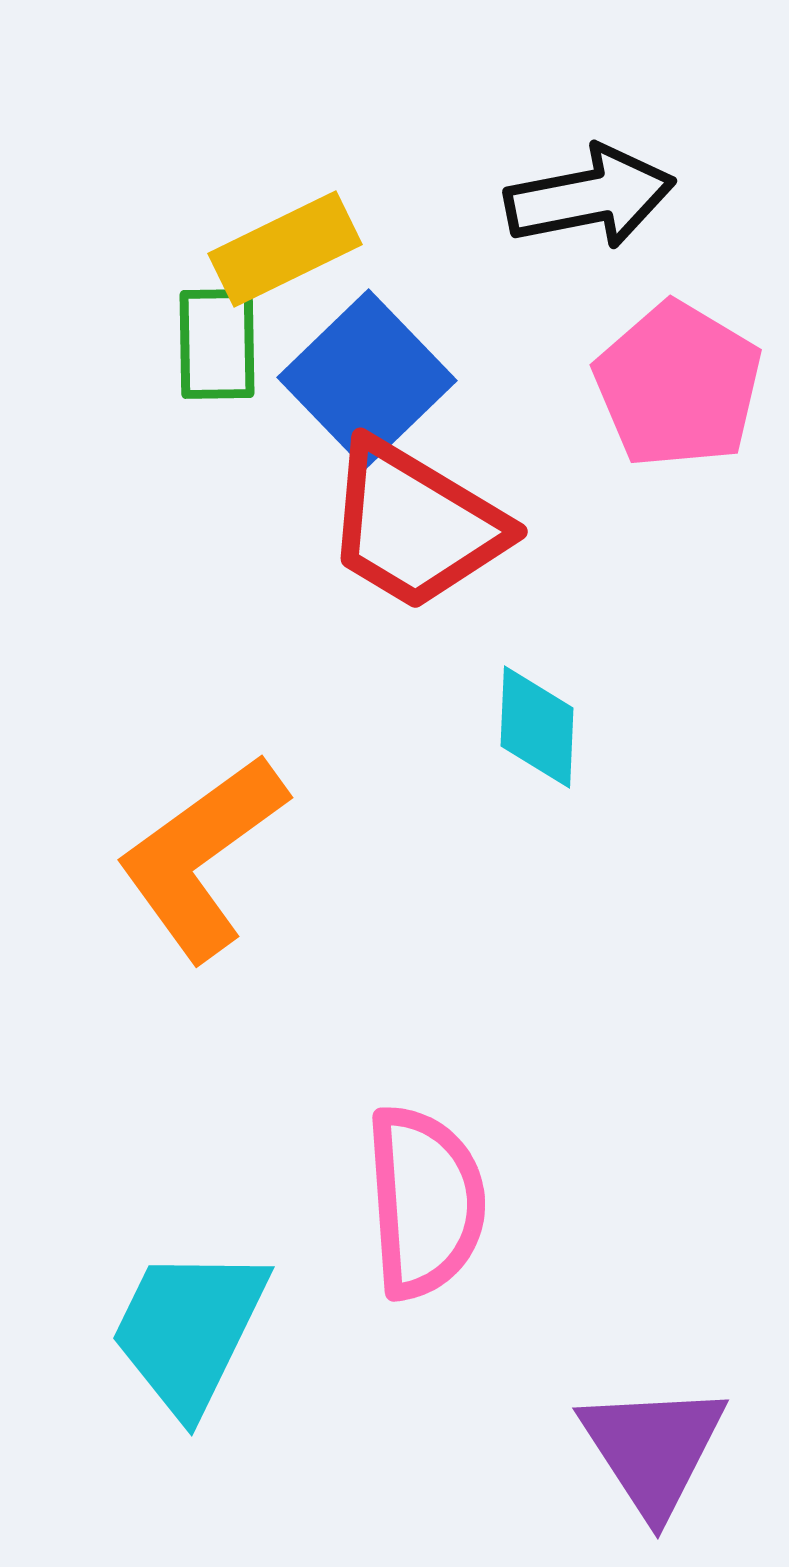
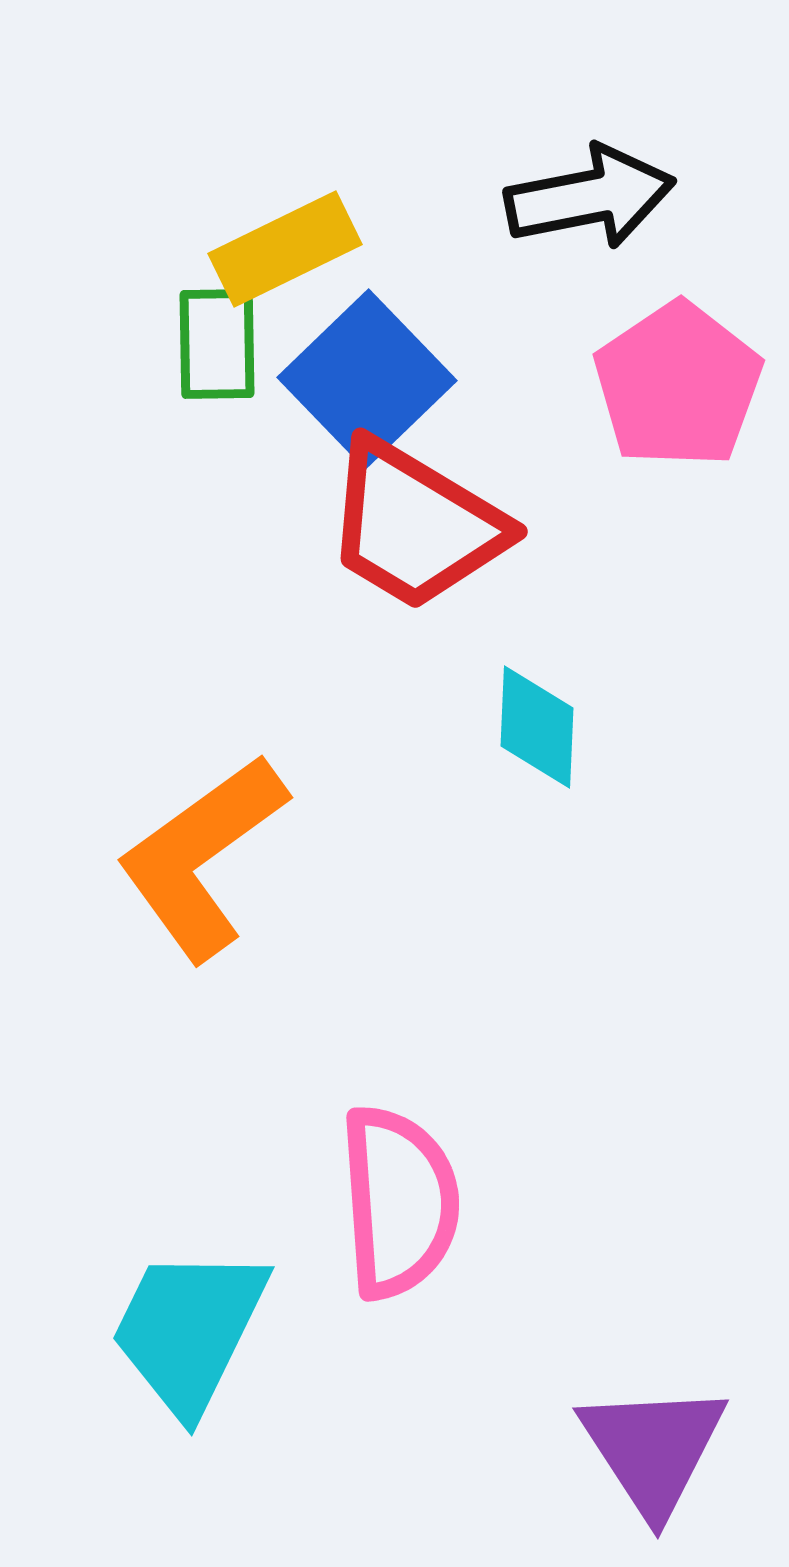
pink pentagon: rotated 7 degrees clockwise
pink semicircle: moved 26 px left
